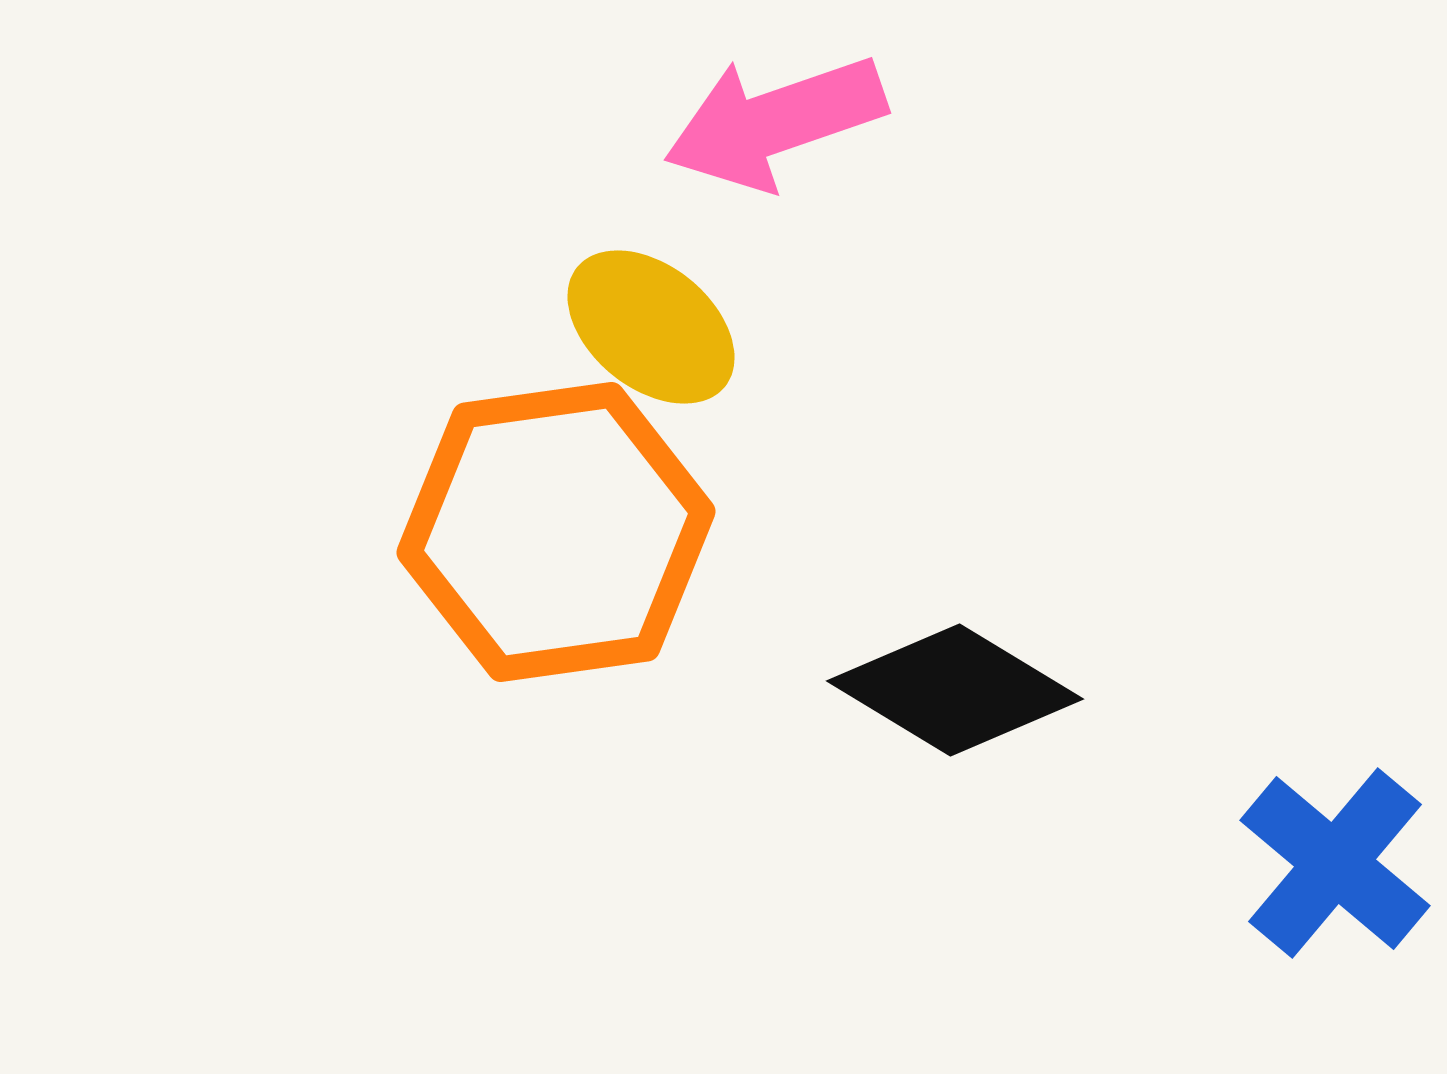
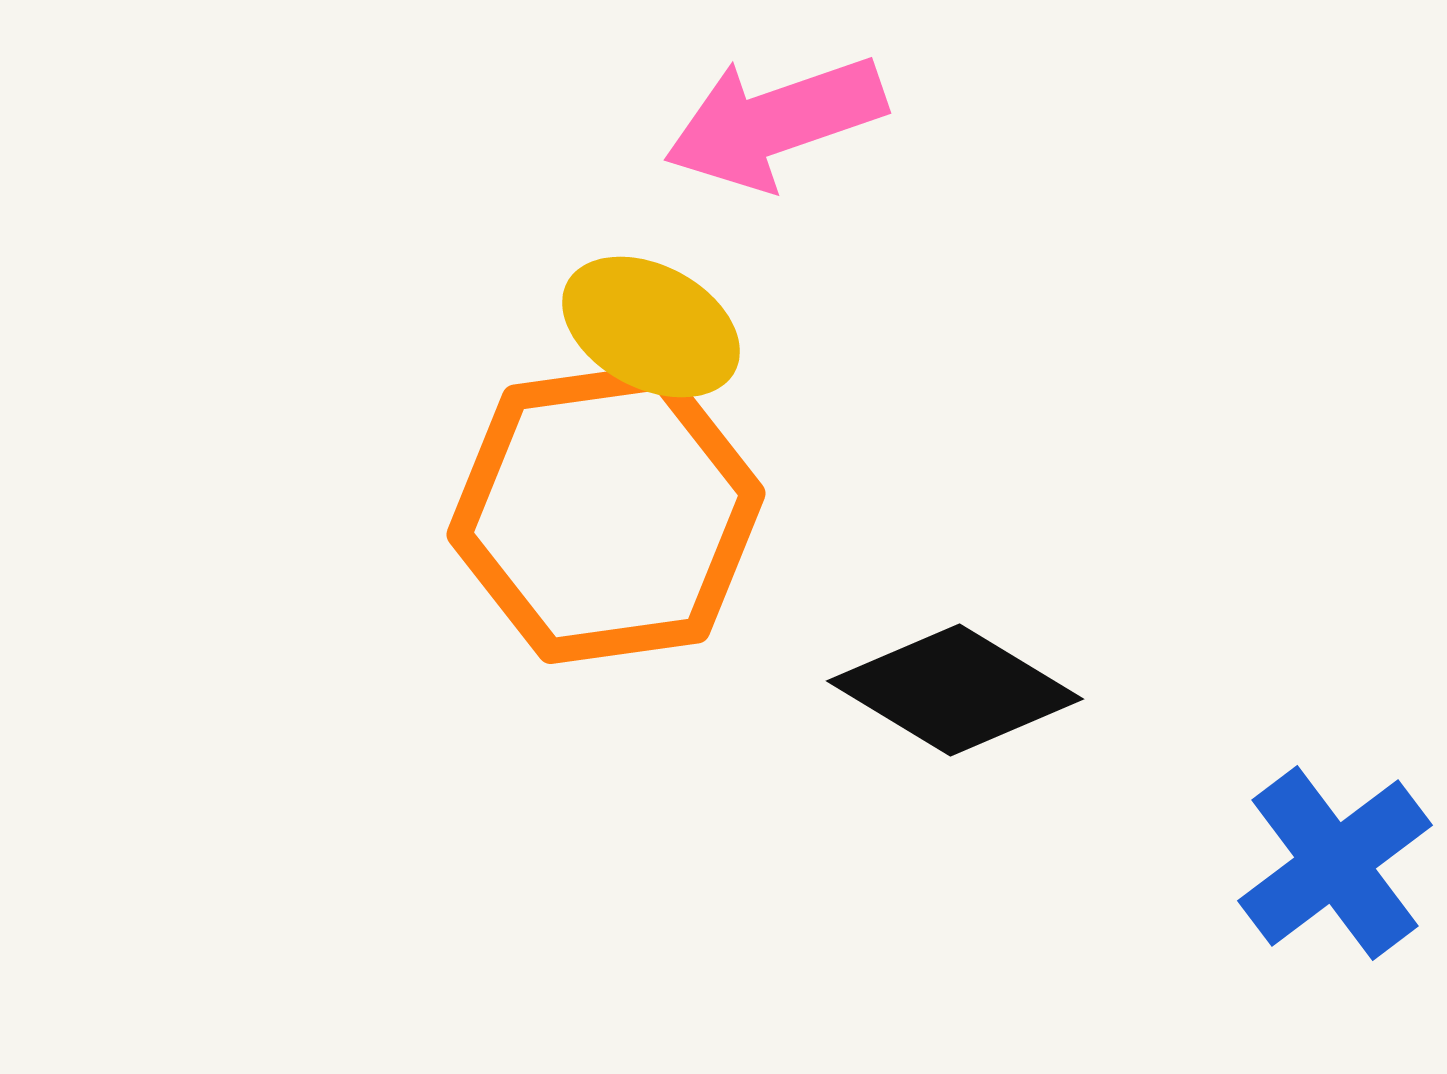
yellow ellipse: rotated 11 degrees counterclockwise
orange hexagon: moved 50 px right, 18 px up
blue cross: rotated 13 degrees clockwise
